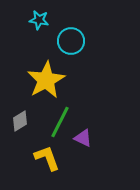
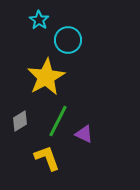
cyan star: rotated 24 degrees clockwise
cyan circle: moved 3 px left, 1 px up
yellow star: moved 3 px up
green line: moved 2 px left, 1 px up
purple triangle: moved 1 px right, 4 px up
